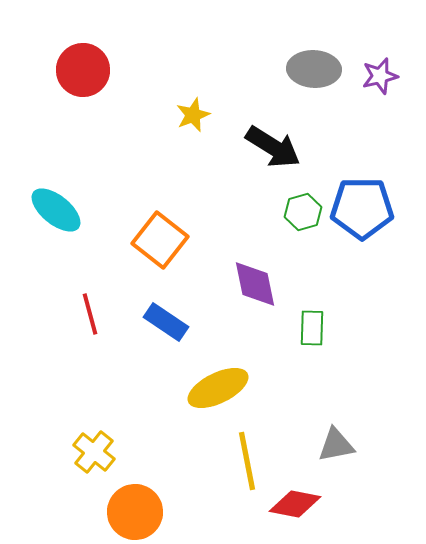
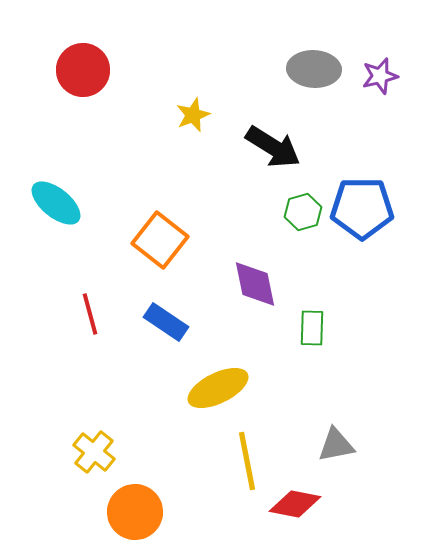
cyan ellipse: moved 7 px up
